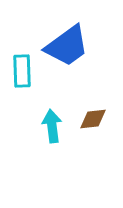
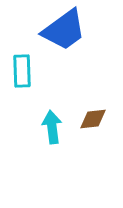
blue trapezoid: moved 3 px left, 16 px up
cyan arrow: moved 1 px down
